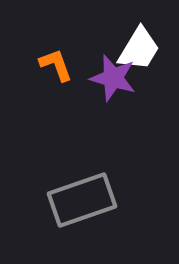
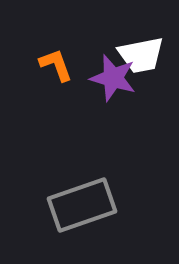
white trapezoid: moved 2 px right, 6 px down; rotated 48 degrees clockwise
gray rectangle: moved 5 px down
